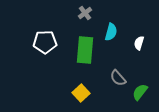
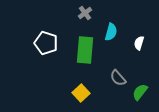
white pentagon: moved 1 px right, 1 px down; rotated 20 degrees clockwise
